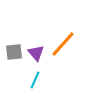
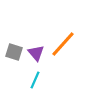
gray square: rotated 24 degrees clockwise
